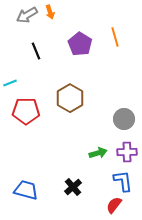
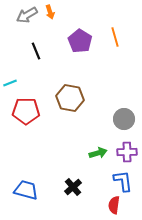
purple pentagon: moved 3 px up
brown hexagon: rotated 20 degrees counterclockwise
red semicircle: rotated 30 degrees counterclockwise
